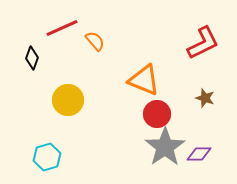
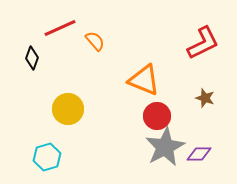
red line: moved 2 px left
yellow circle: moved 9 px down
red circle: moved 2 px down
gray star: rotated 6 degrees clockwise
